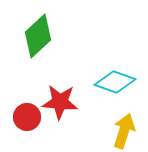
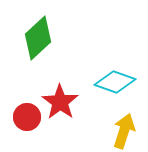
green diamond: moved 2 px down
red star: rotated 30 degrees clockwise
